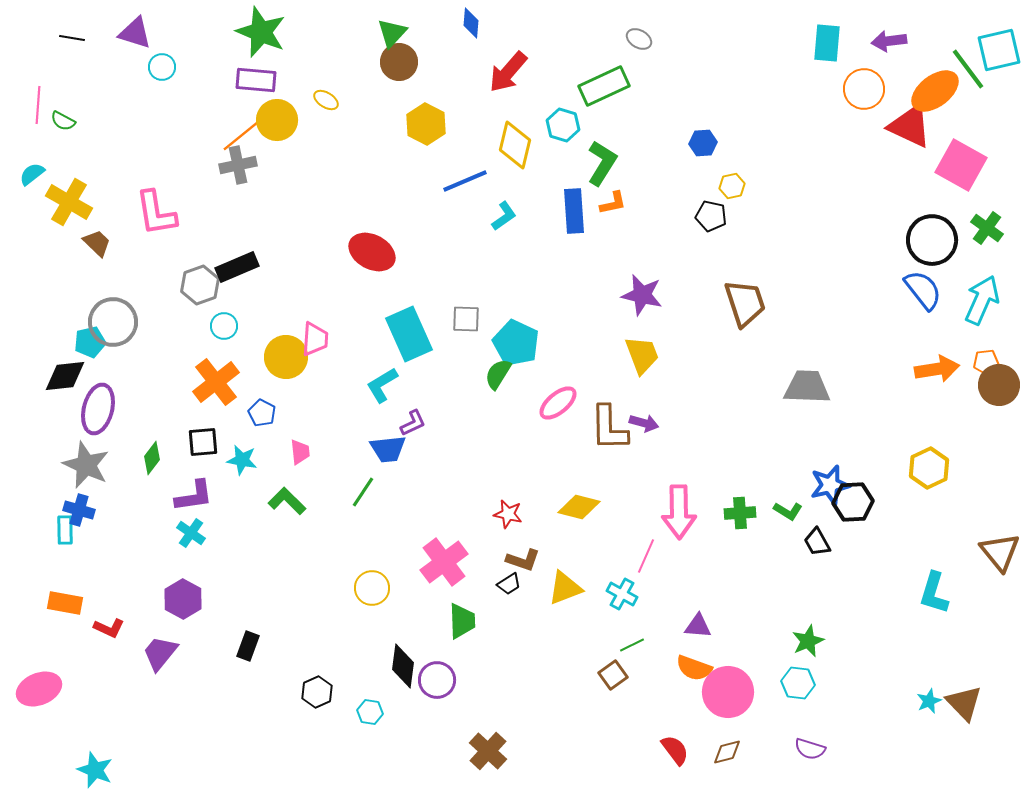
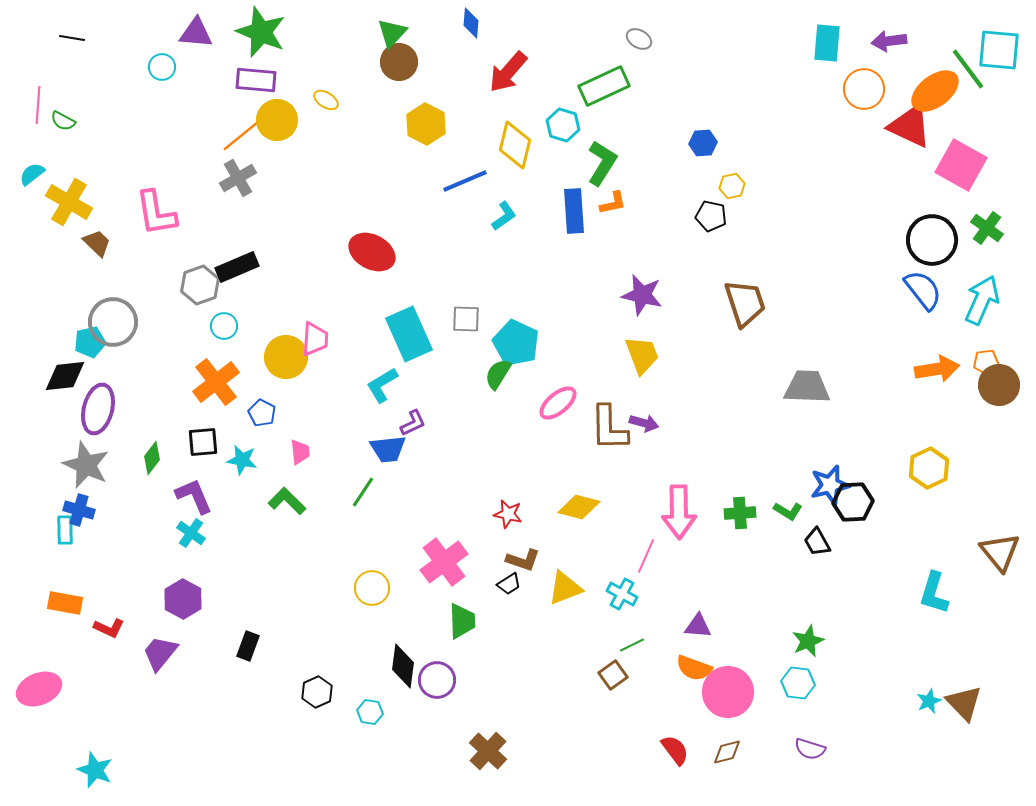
purple triangle at (135, 33): moved 61 px right; rotated 12 degrees counterclockwise
cyan square at (999, 50): rotated 18 degrees clockwise
gray cross at (238, 165): moved 13 px down; rotated 18 degrees counterclockwise
purple L-shape at (194, 496): rotated 105 degrees counterclockwise
